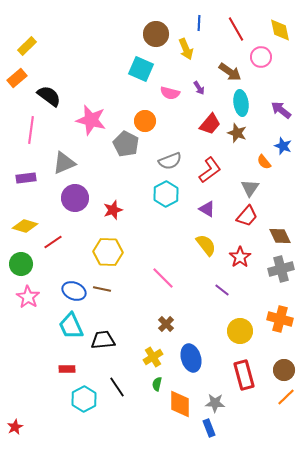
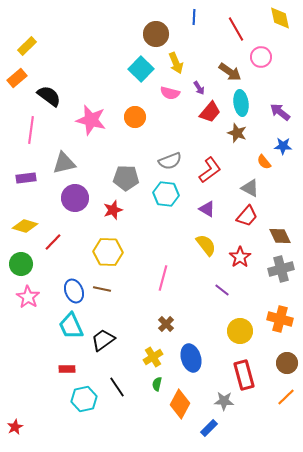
blue line at (199, 23): moved 5 px left, 6 px up
yellow diamond at (280, 30): moved 12 px up
yellow arrow at (186, 49): moved 10 px left, 14 px down
cyan square at (141, 69): rotated 20 degrees clockwise
purple arrow at (281, 110): moved 1 px left, 2 px down
orange circle at (145, 121): moved 10 px left, 4 px up
red trapezoid at (210, 124): moved 12 px up
gray pentagon at (126, 144): moved 34 px down; rotated 25 degrees counterclockwise
blue star at (283, 146): rotated 18 degrees counterclockwise
gray triangle at (64, 163): rotated 10 degrees clockwise
gray triangle at (250, 188): rotated 36 degrees counterclockwise
cyan hexagon at (166, 194): rotated 25 degrees counterclockwise
red line at (53, 242): rotated 12 degrees counterclockwise
pink line at (163, 278): rotated 60 degrees clockwise
blue ellipse at (74, 291): rotated 45 degrees clockwise
black trapezoid at (103, 340): rotated 30 degrees counterclockwise
brown circle at (284, 370): moved 3 px right, 7 px up
cyan hexagon at (84, 399): rotated 15 degrees clockwise
gray star at (215, 403): moved 9 px right, 2 px up
orange diamond at (180, 404): rotated 28 degrees clockwise
blue rectangle at (209, 428): rotated 66 degrees clockwise
